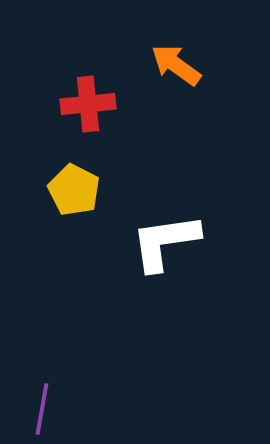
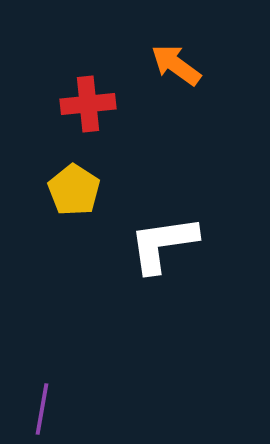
yellow pentagon: rotated 6 degrees clockwise
white L-shape: moved 2 px left, 2 px down
